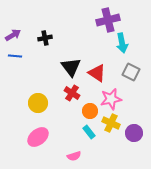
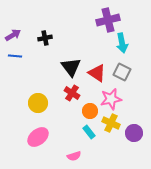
gray square: moved 9 px left
